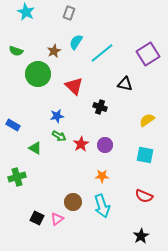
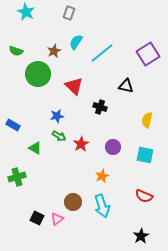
black triangle: moved 1 px right, 2 px down
yellow semicircle: rotated 42 degrees counterclockwise
purple circle: moved 8 px right, 2 px down
orange star: rotated 24 degrees counterclockwise
